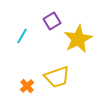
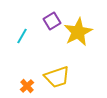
yellow star: moved 7 px up
